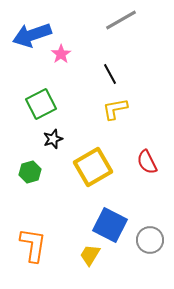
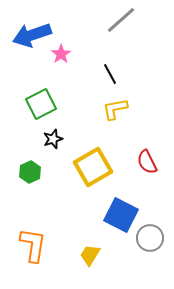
gray line: rotated 12 degrees counterclockwise
green hexagon: rotated 10 degrees counterclockwise
blue square: moved 11 px right, 10 px up
gray circle: moved 2 px up
